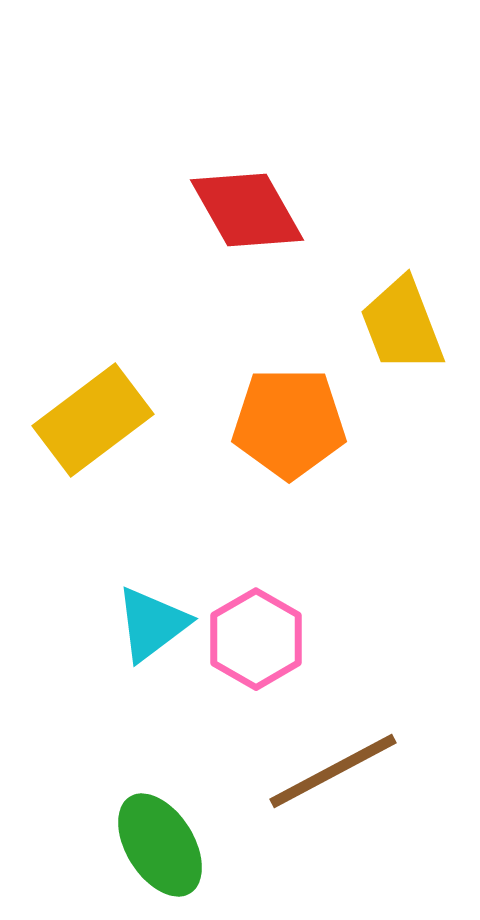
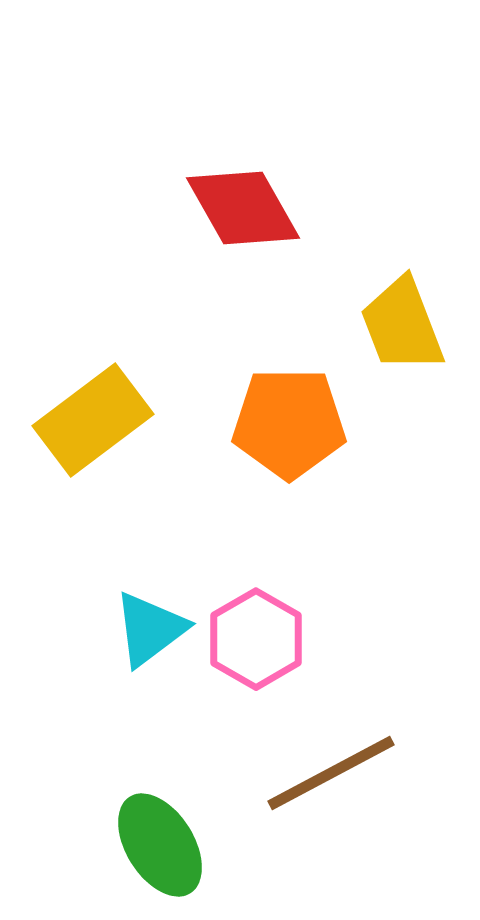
red diamond: moved 4 px left, 2 px up
cyan triangle: moved 2 px left, 5 px down
brown line: moved 2 px left, 2 px down
